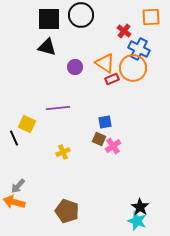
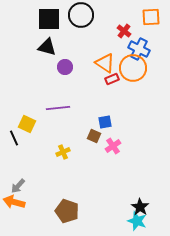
purple circle: moved 10 px left
brown square: moved 5 px left, 3 px up
